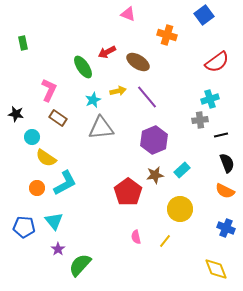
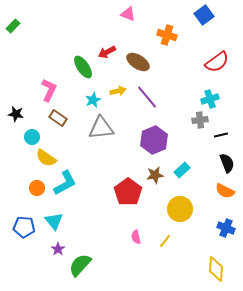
green rectangle: moved 10 px left, 17 px up; rotated 56 degrees clockwise
yellow diamond: rotated 25 degrees clockwise
